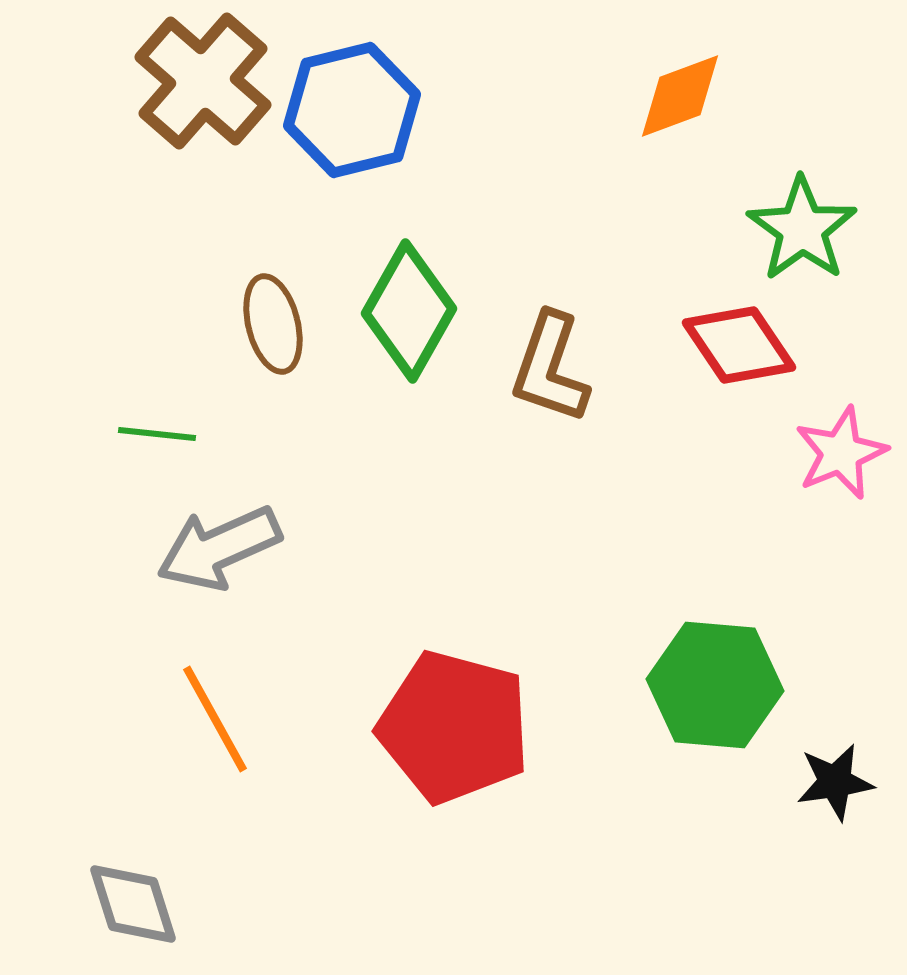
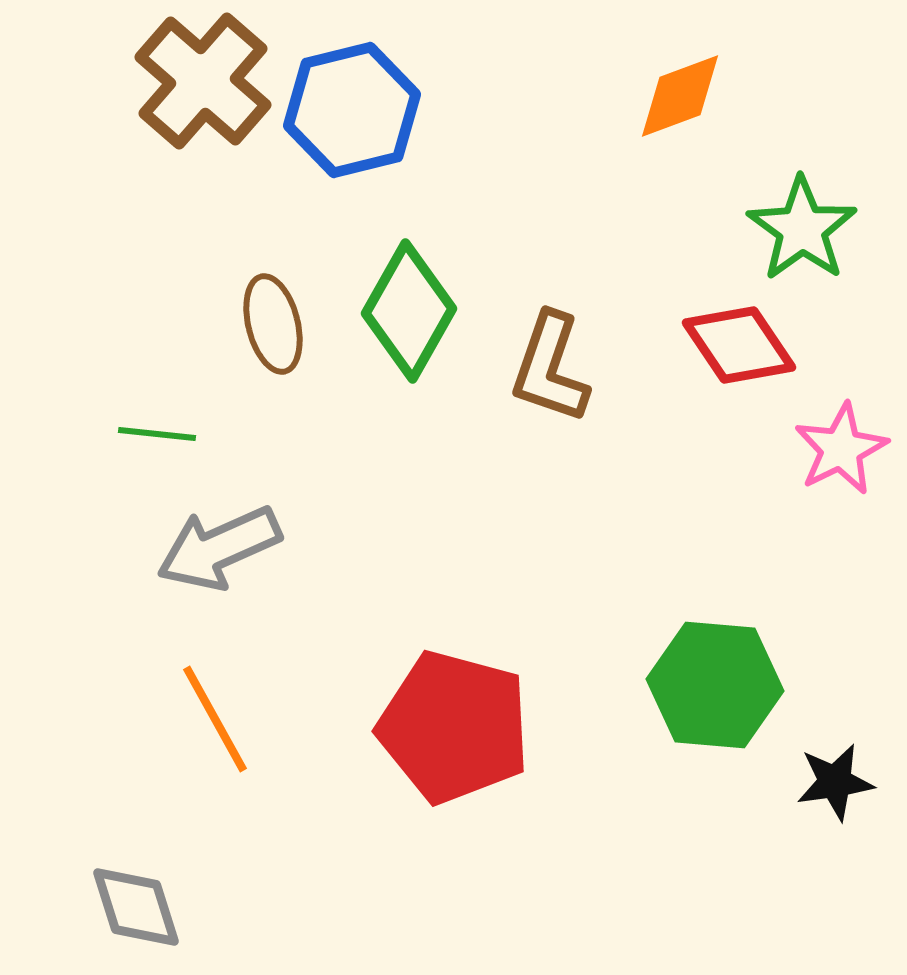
pink star: moved 4 px up; rotated 4 degrees counterclockwise
gray diamond: moved 3 px right, 3 px down
